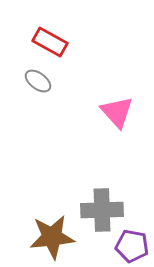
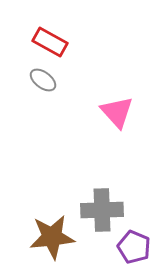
gray ellipse: moved 5 px right, 1 px up
purple pentagon: moved 2 px right, 1 px down; rotated 12 degrees clockwise
